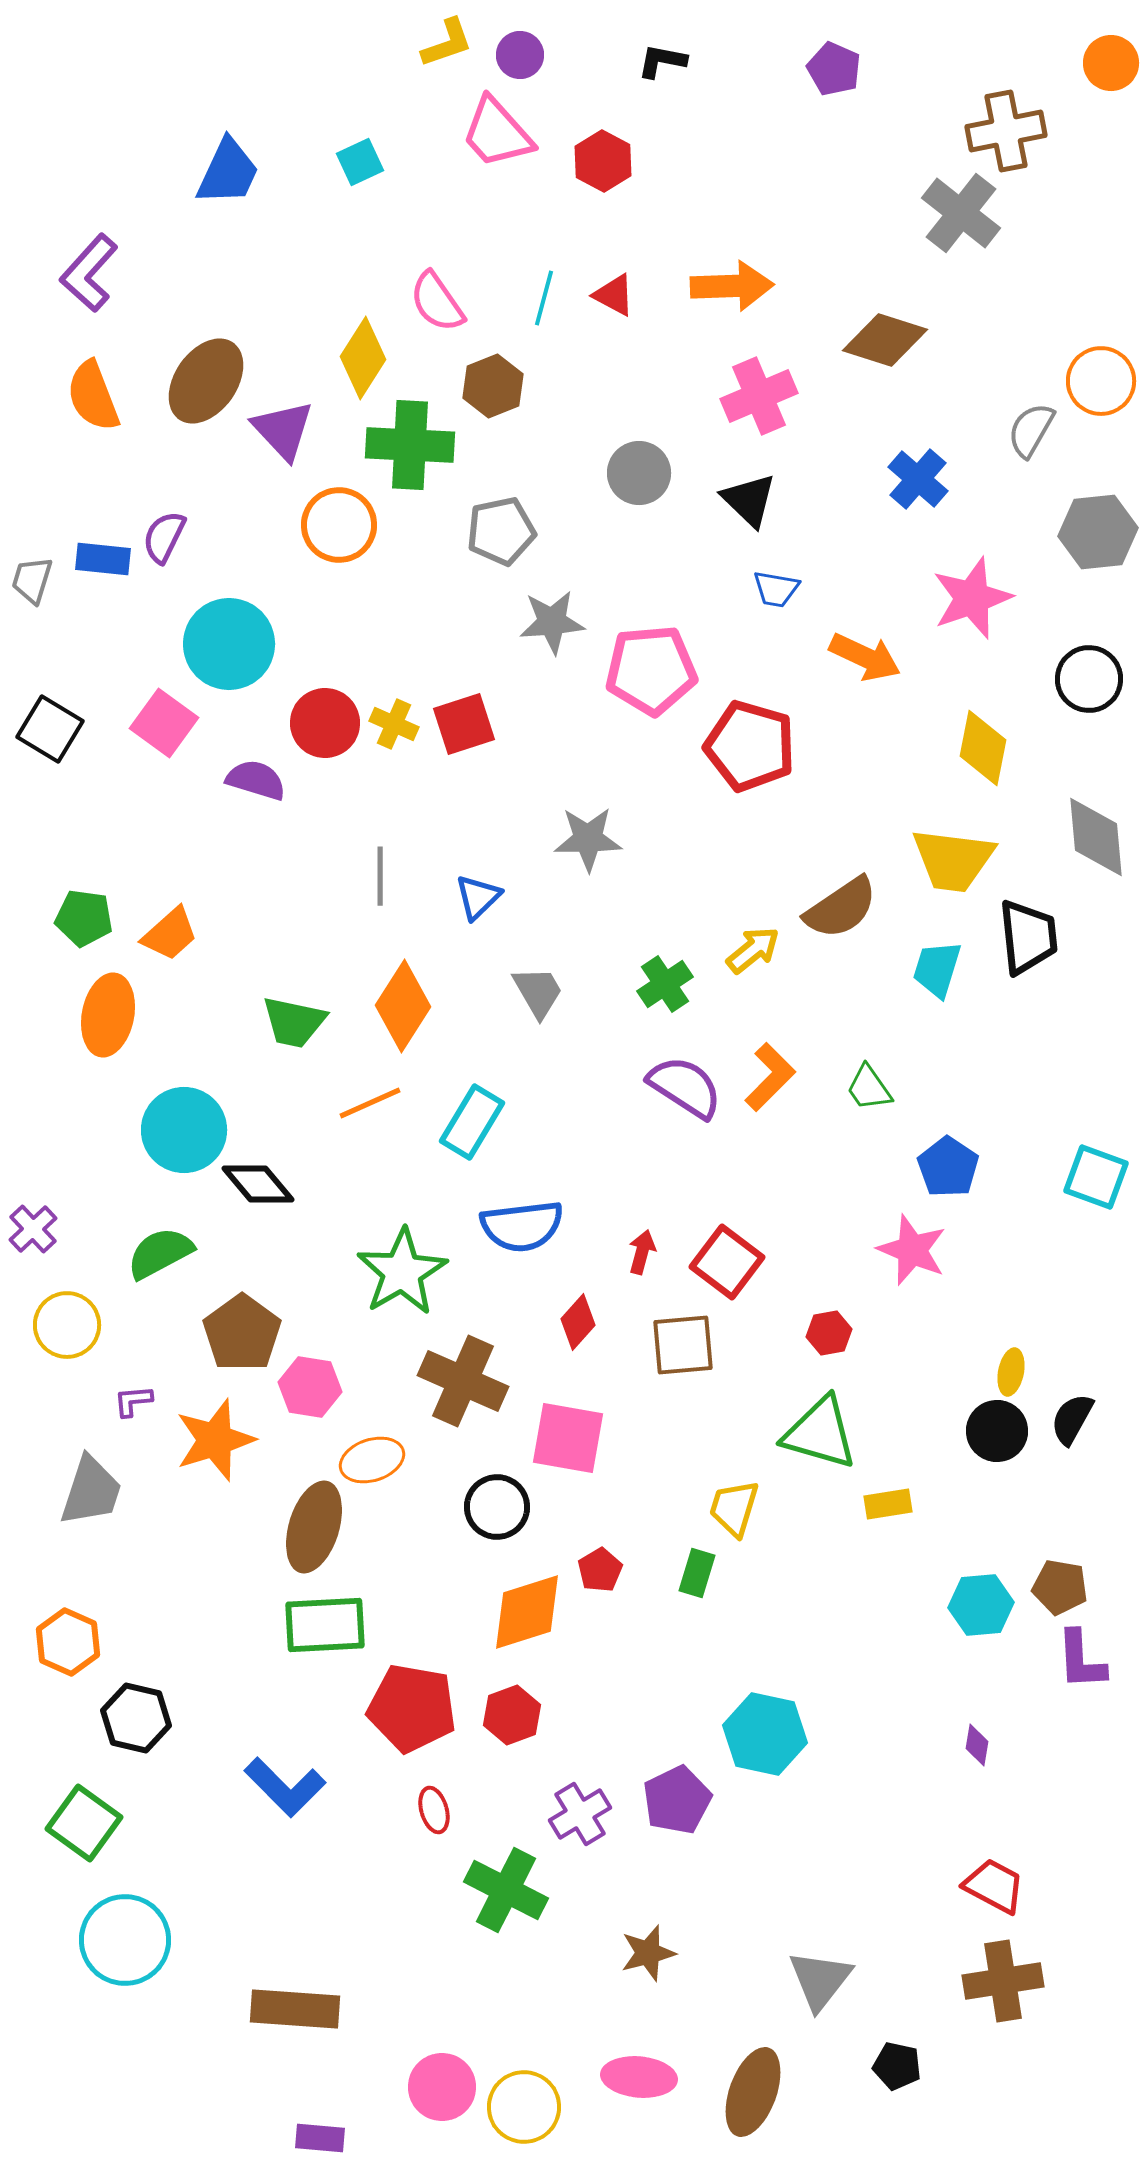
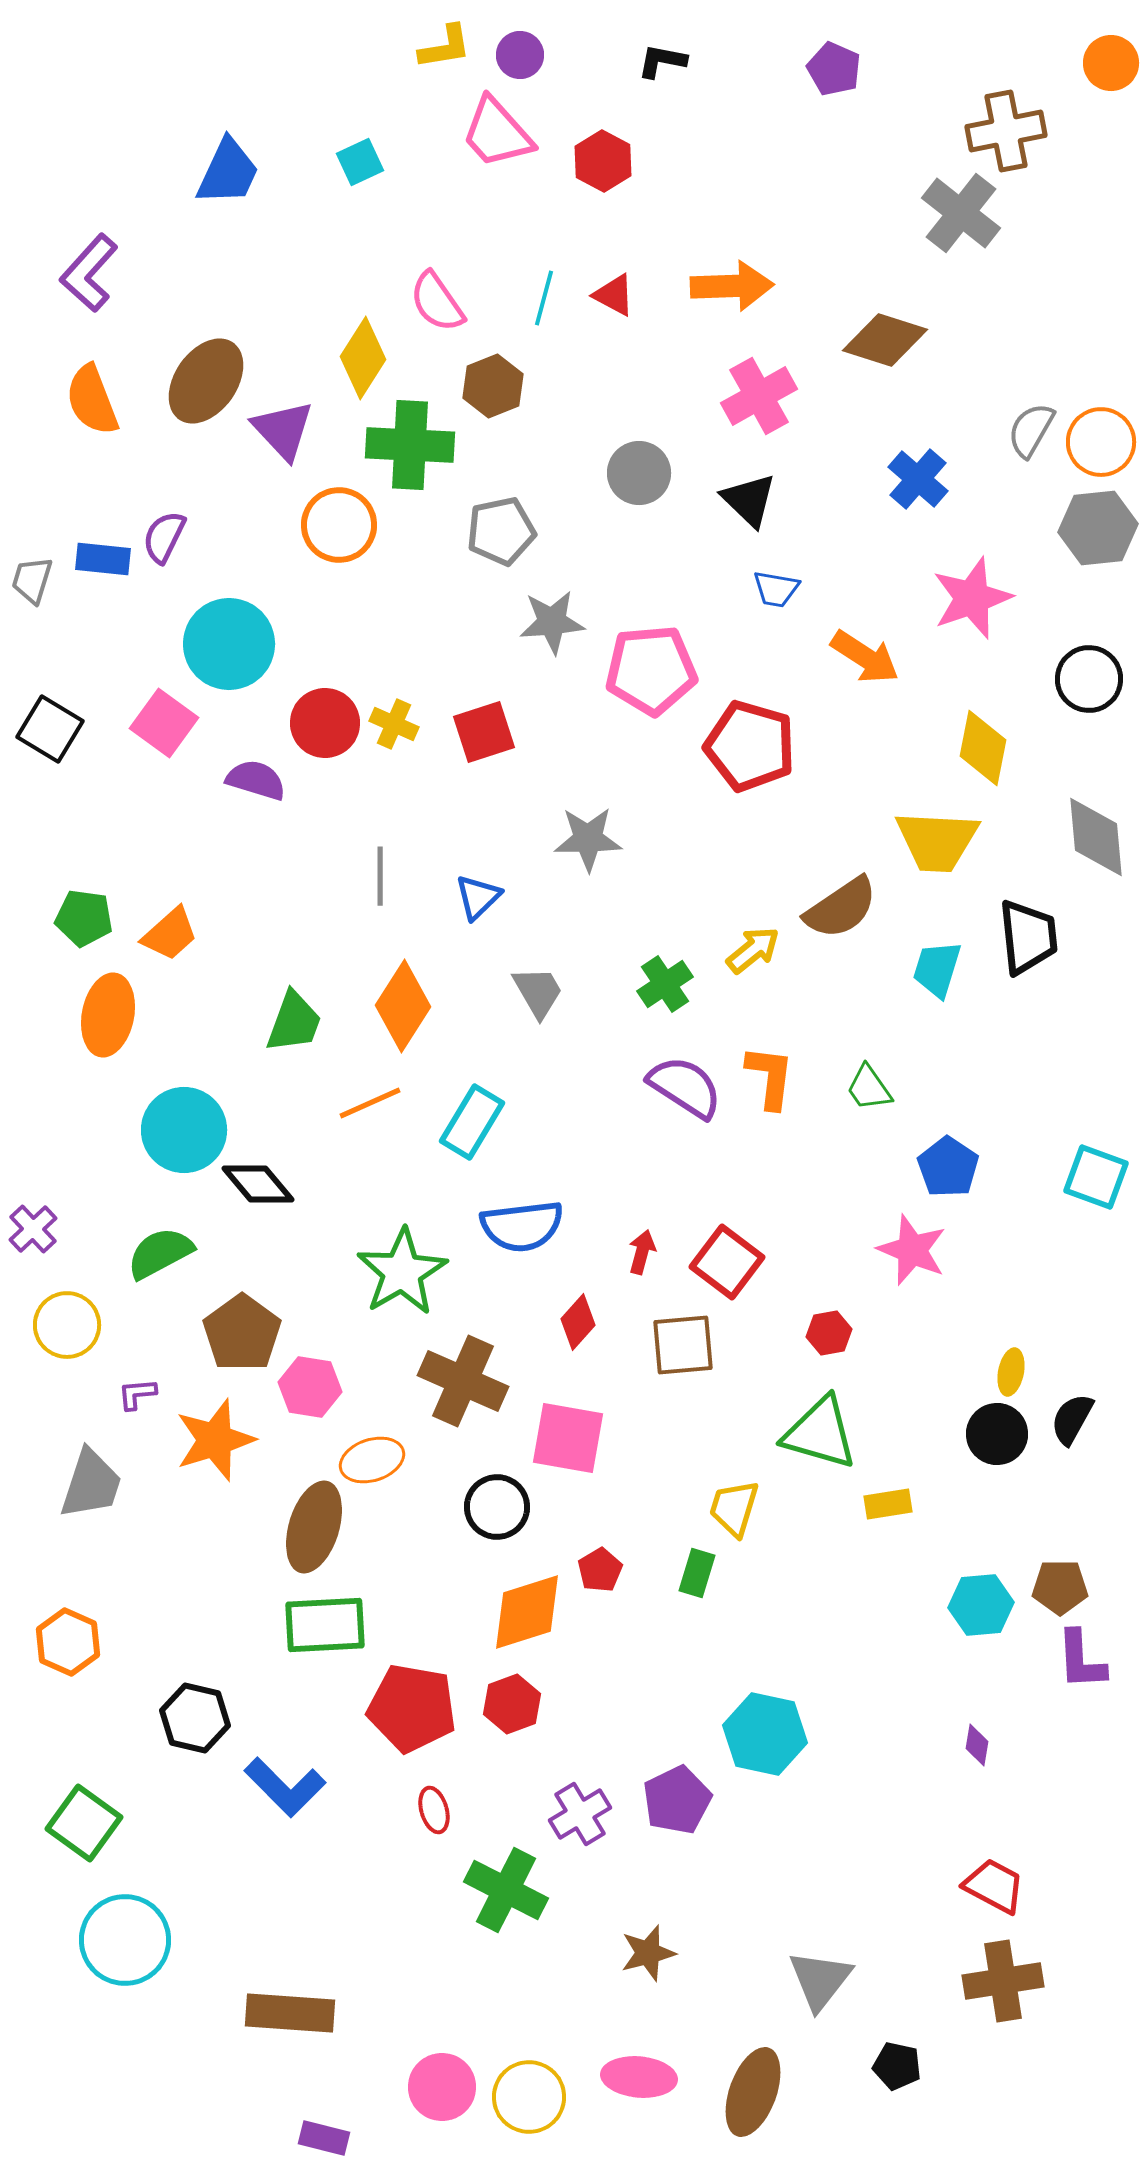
yellow L-shape at (447, 43): moved 2 px left, 4 px down; rotated 10 degrees clockwise
orange circle at (1101, 381): moved 61 px down
orange semicircle at (93, 396): moved 1 px left, 4 px down
pink cross at (759, 396): rotated 6 degrees counterclockwise
gray hexagon at (1098, 532): moved 4 px up
orange arrow at (865, 657): rotated 8 degrees clockwise
red square at (464, 724): moved 20 px right, 8 px down
yellow trapezoid at (953, 860): moved 16 px left, 19 px up; rotated 4 degrees counterclockwise
green trapezoid at (294, 1022): rotated 82 degrees counterclockwise
orange L-shape at (770, 1077): rotated 38 degrees counterclockwise
purple L-shape at (133, 1401): moved 4 px right, 7 px up
black circle at (997, 1431): moved 3 px down
gray trapezoid at (91, 1491): moved 7 px up
brown pentagon at (1060, 1587): rotated 10 degrees counterclockwise
red hexagon at (512, 1715): moved 11 px up
black hexagon at (136, 1718): moved 59 px right
brown rectangle at (295, 2009): moved 5 px left, 4 px down
yellow circle at (524, 2107): moved 5 px right, 10 px up
purple rectangle at (320, 2138): moved 4 px right; rotated 9 degrees clockwise
